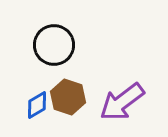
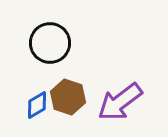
black circle: moved 4 px left, 2 px up
purple arrow: moved 2 px left
